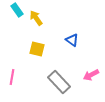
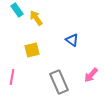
yellow square: moved 5 px left, 1 px down; rotated 28 degrees counterclockwise
pink arrow: rotated 21 degrees counterclockwise
gray rectangle: rotated 20 degrees clockwise
